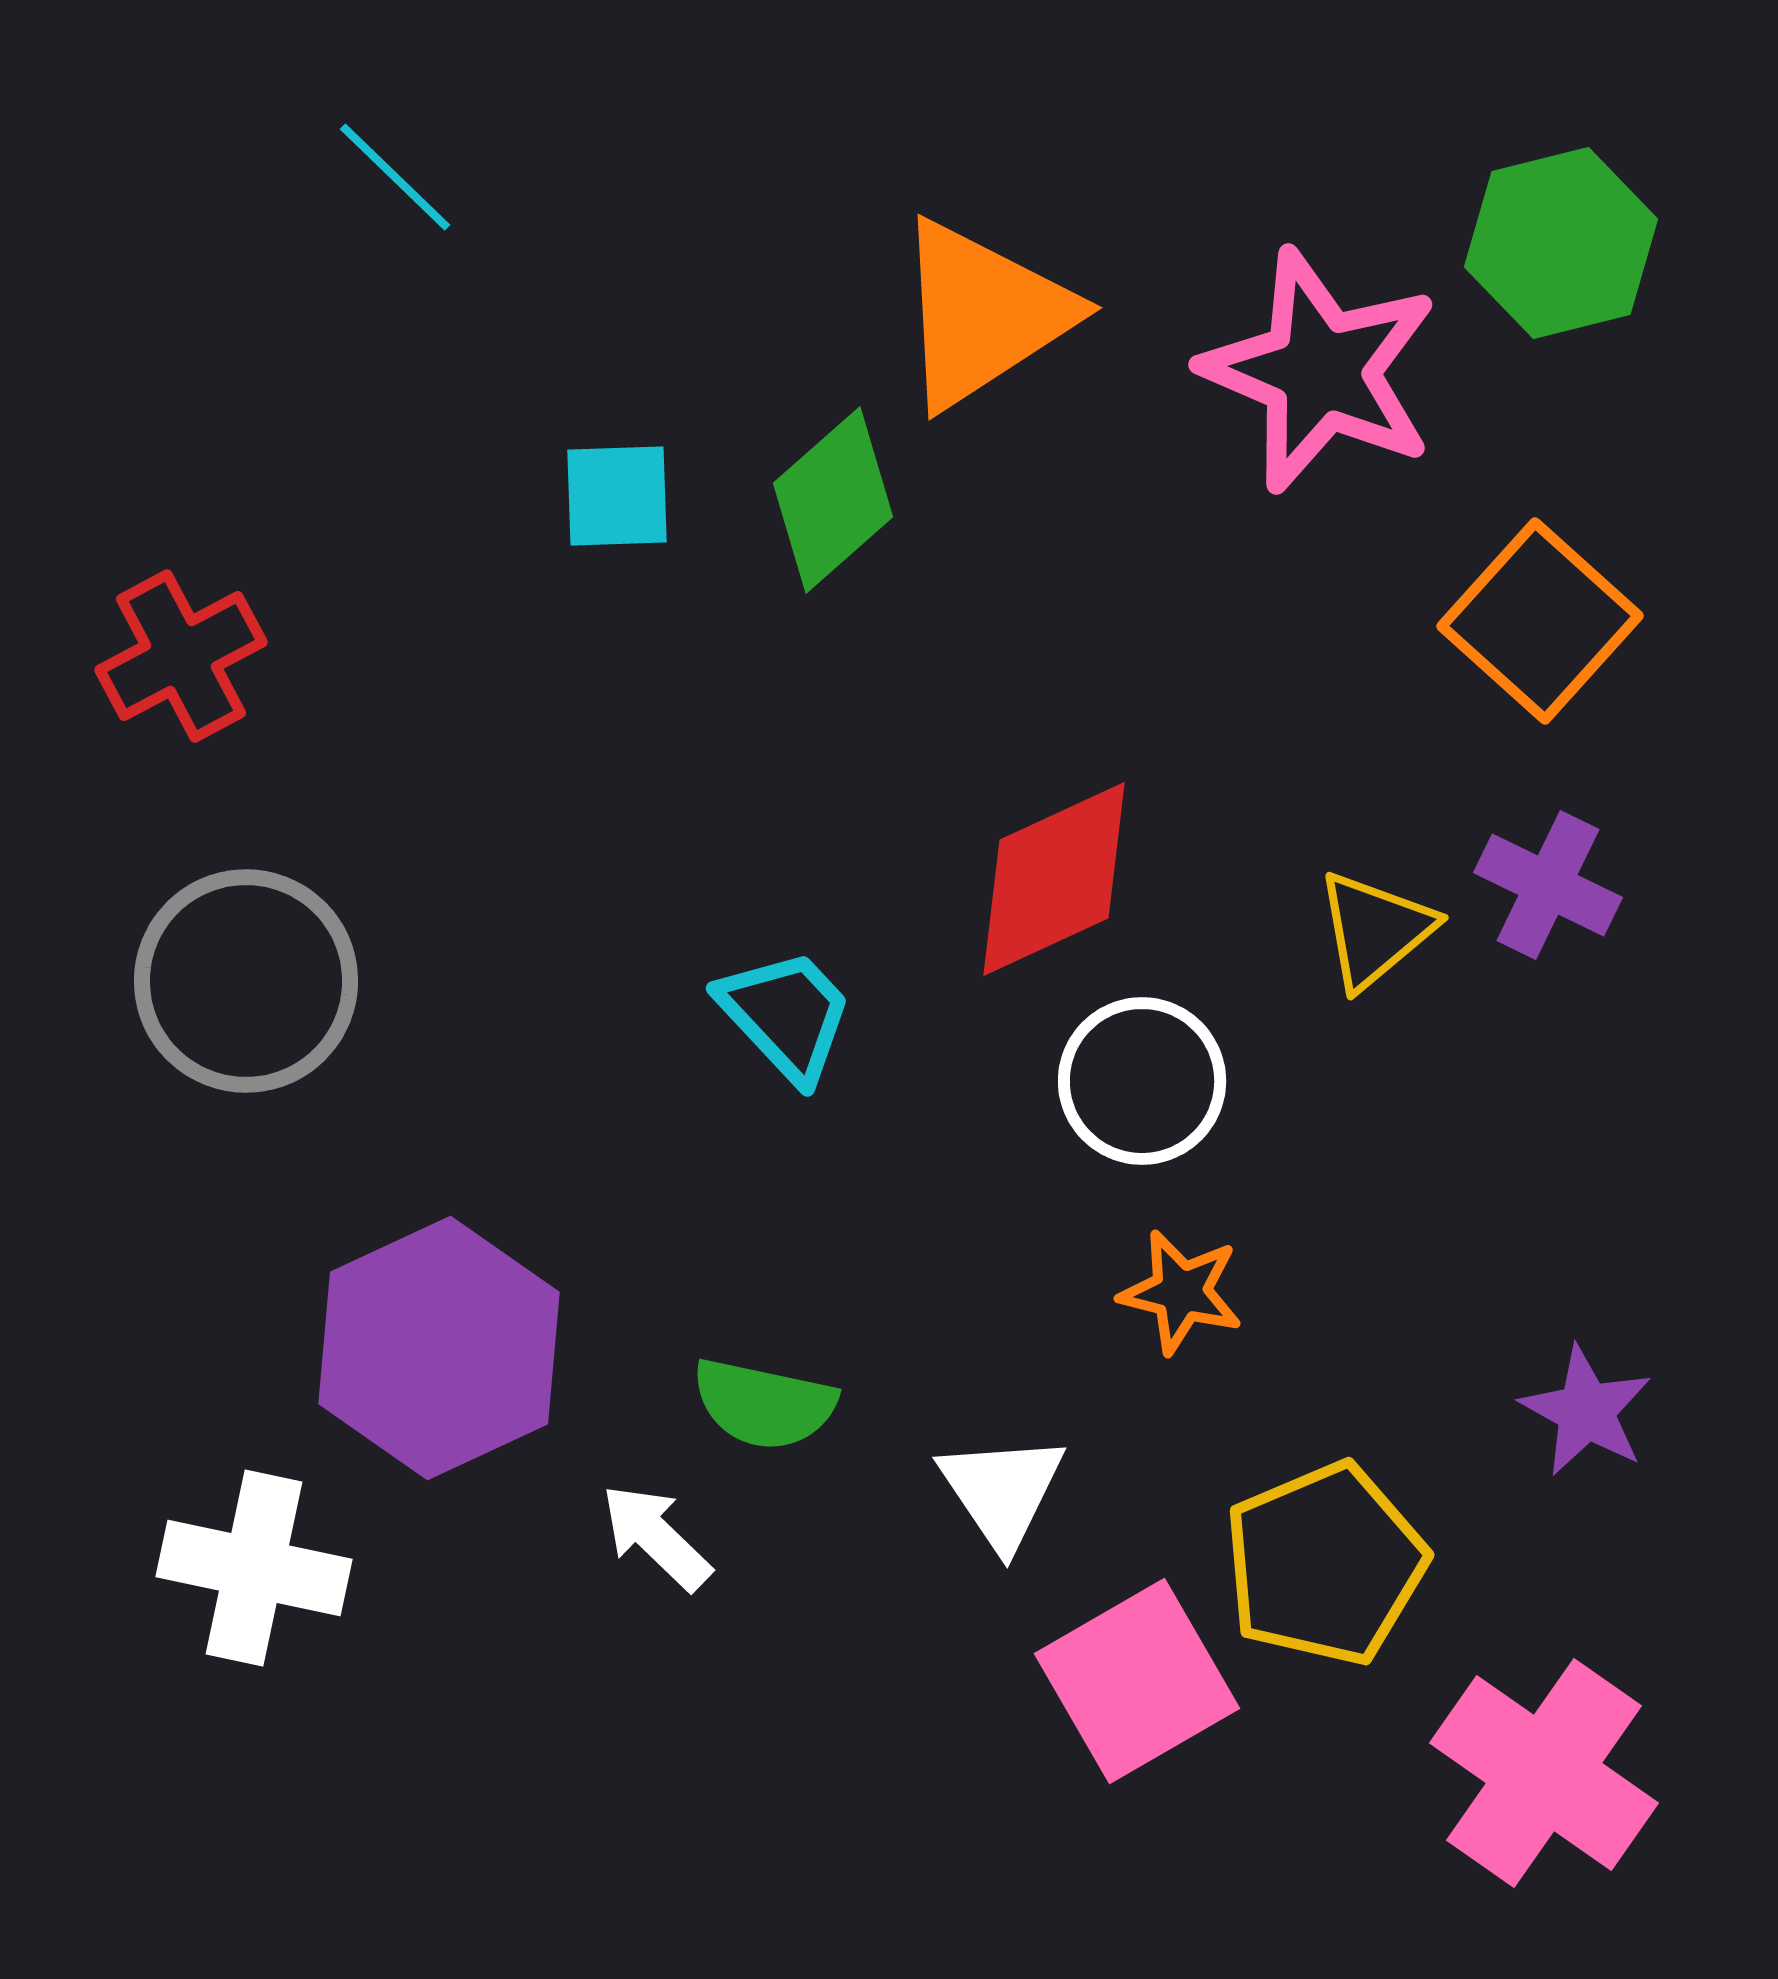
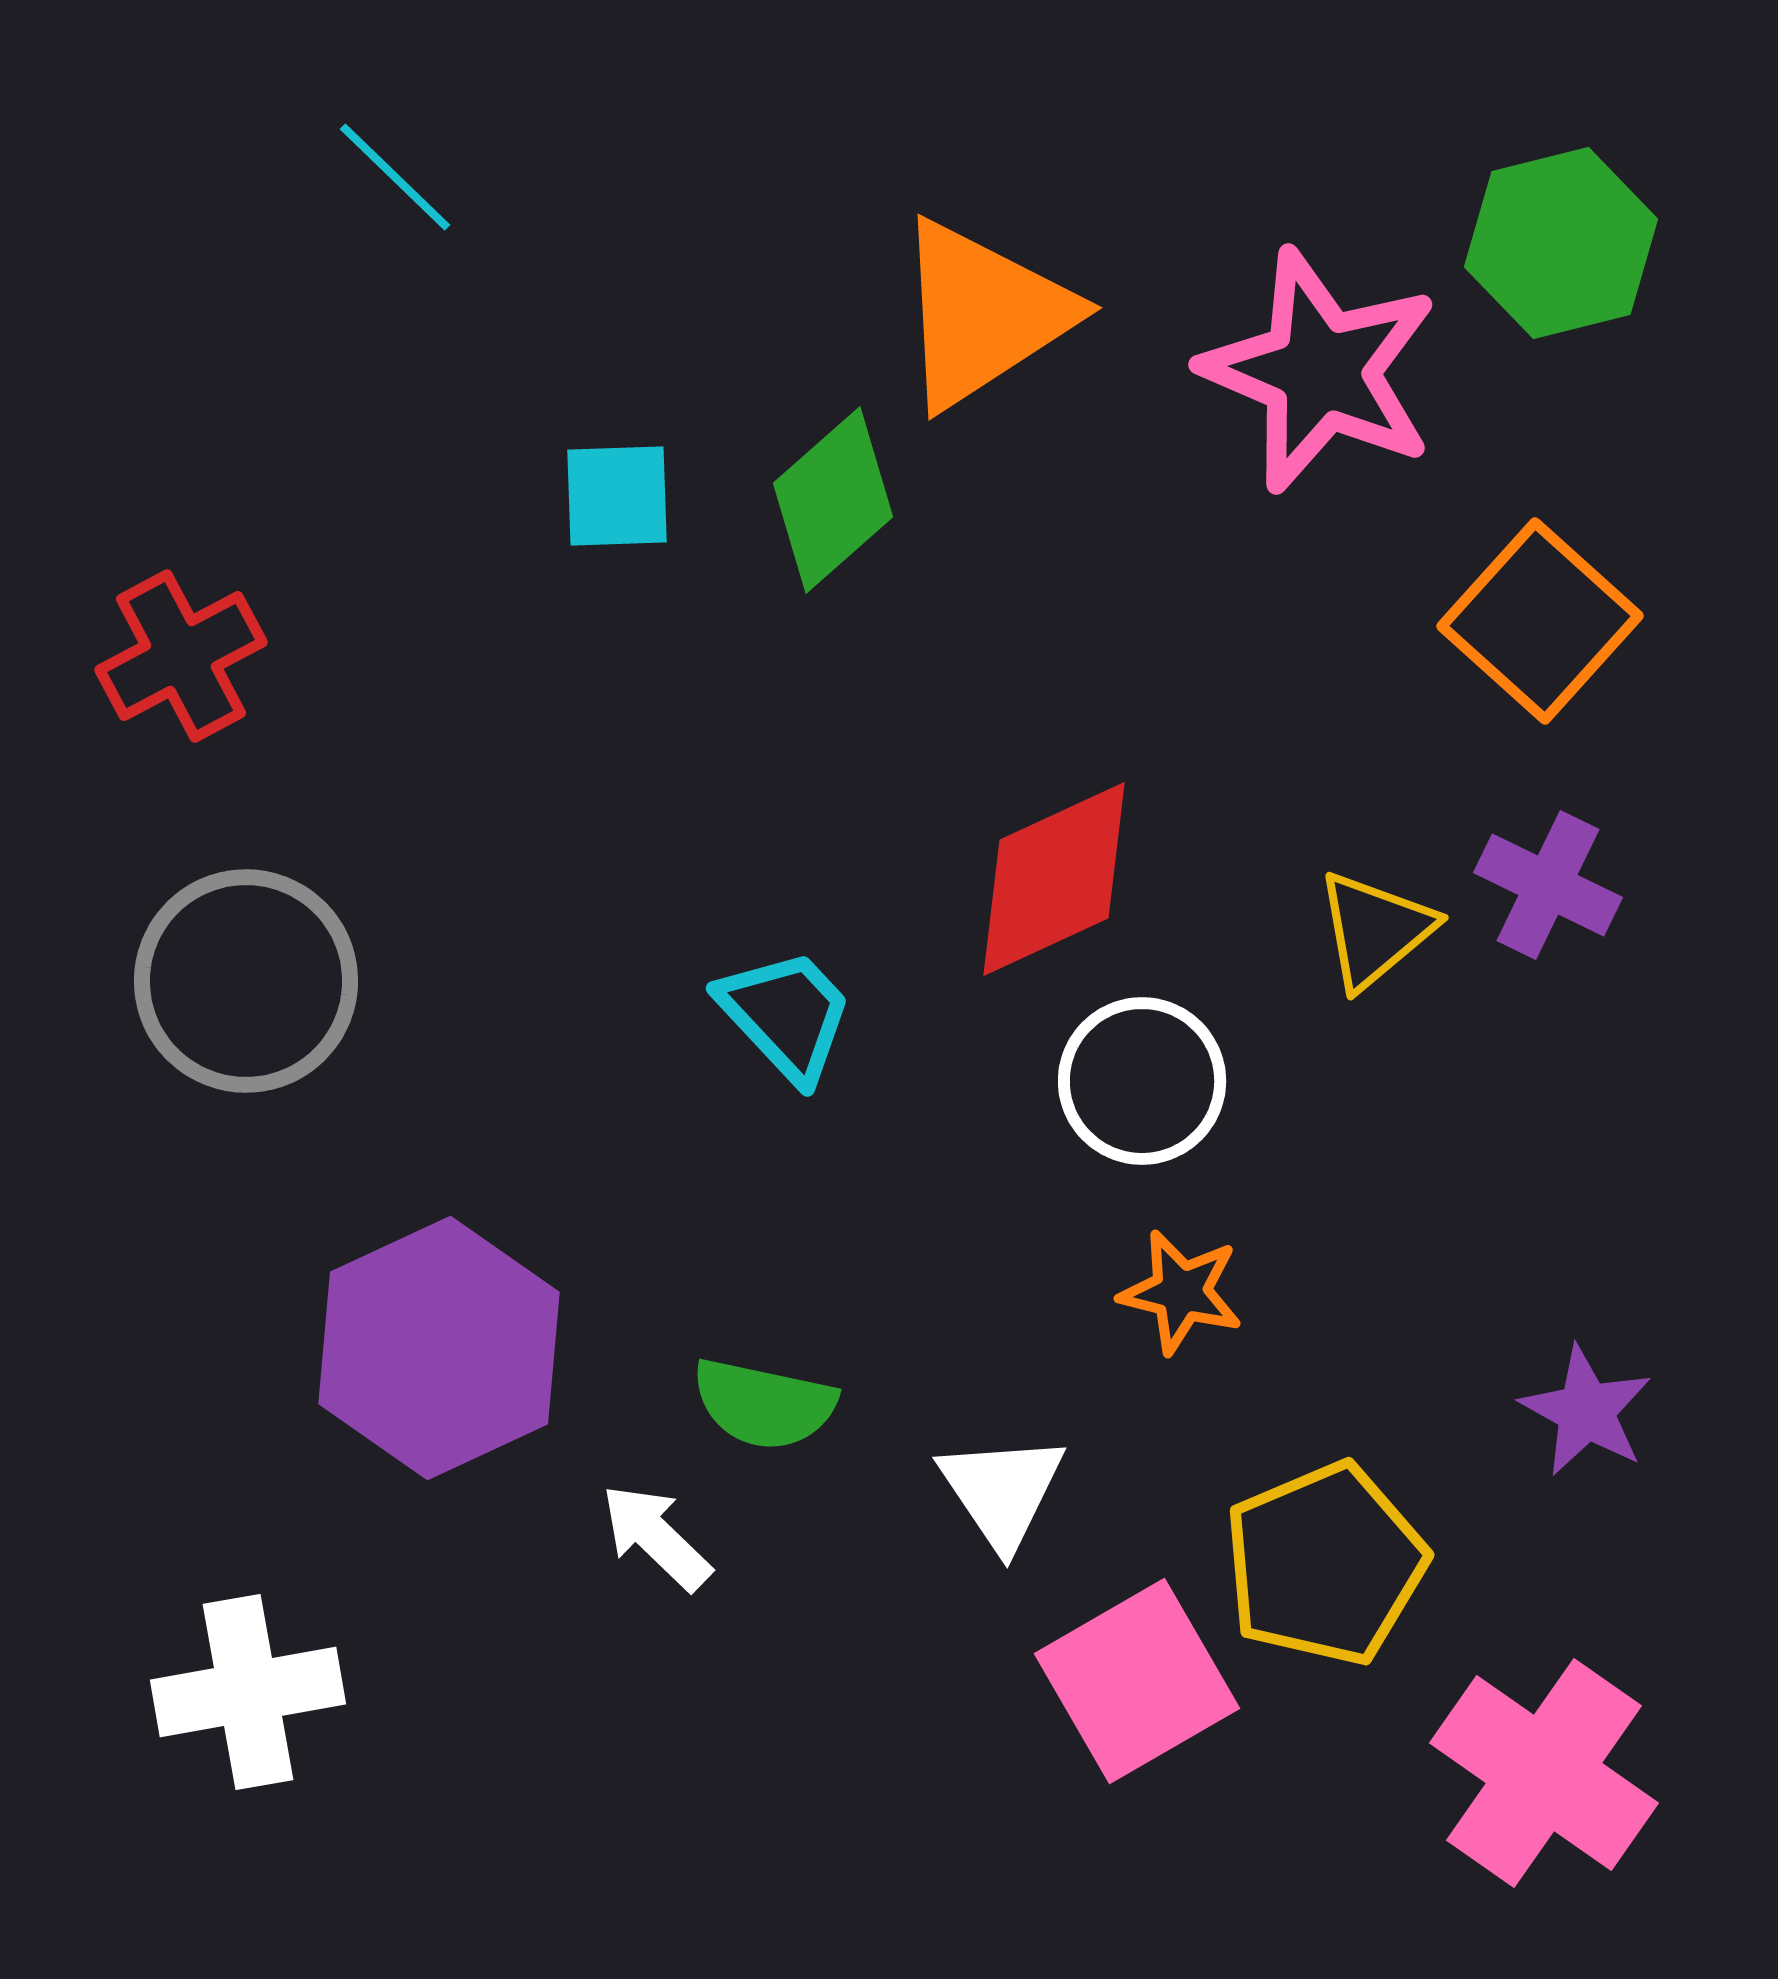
white cross: moved 6 px left, 124 px down; rotated 22 degrees counterclockwise
